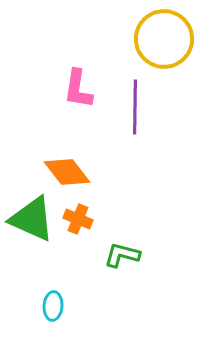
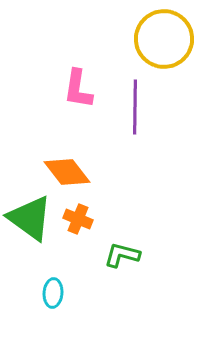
green triangle: moved 2 px left, 1 px up; rotated 12 degrees clockwise
cyan ellipse: moved 13 px up
